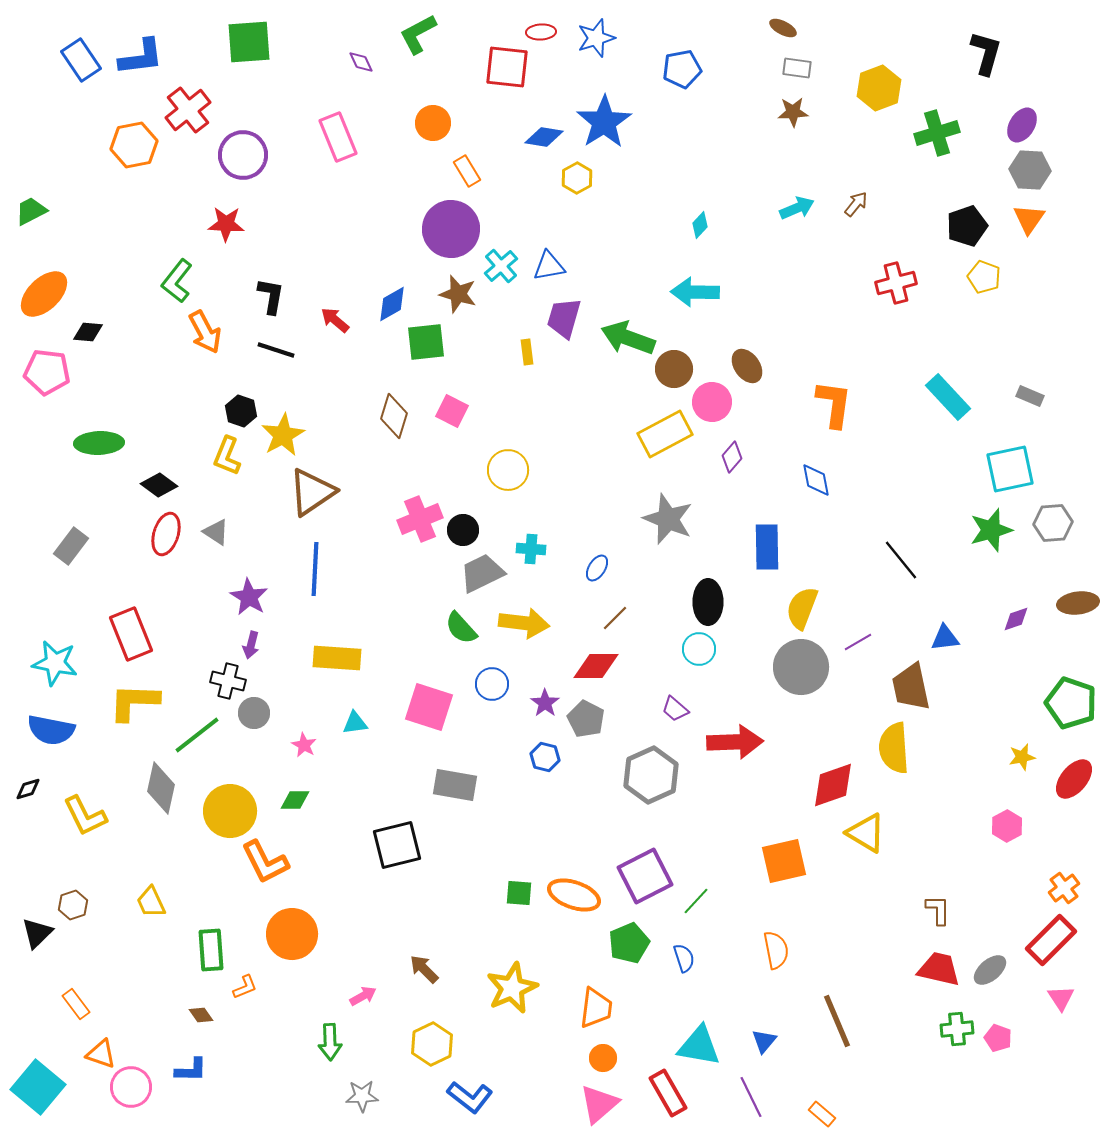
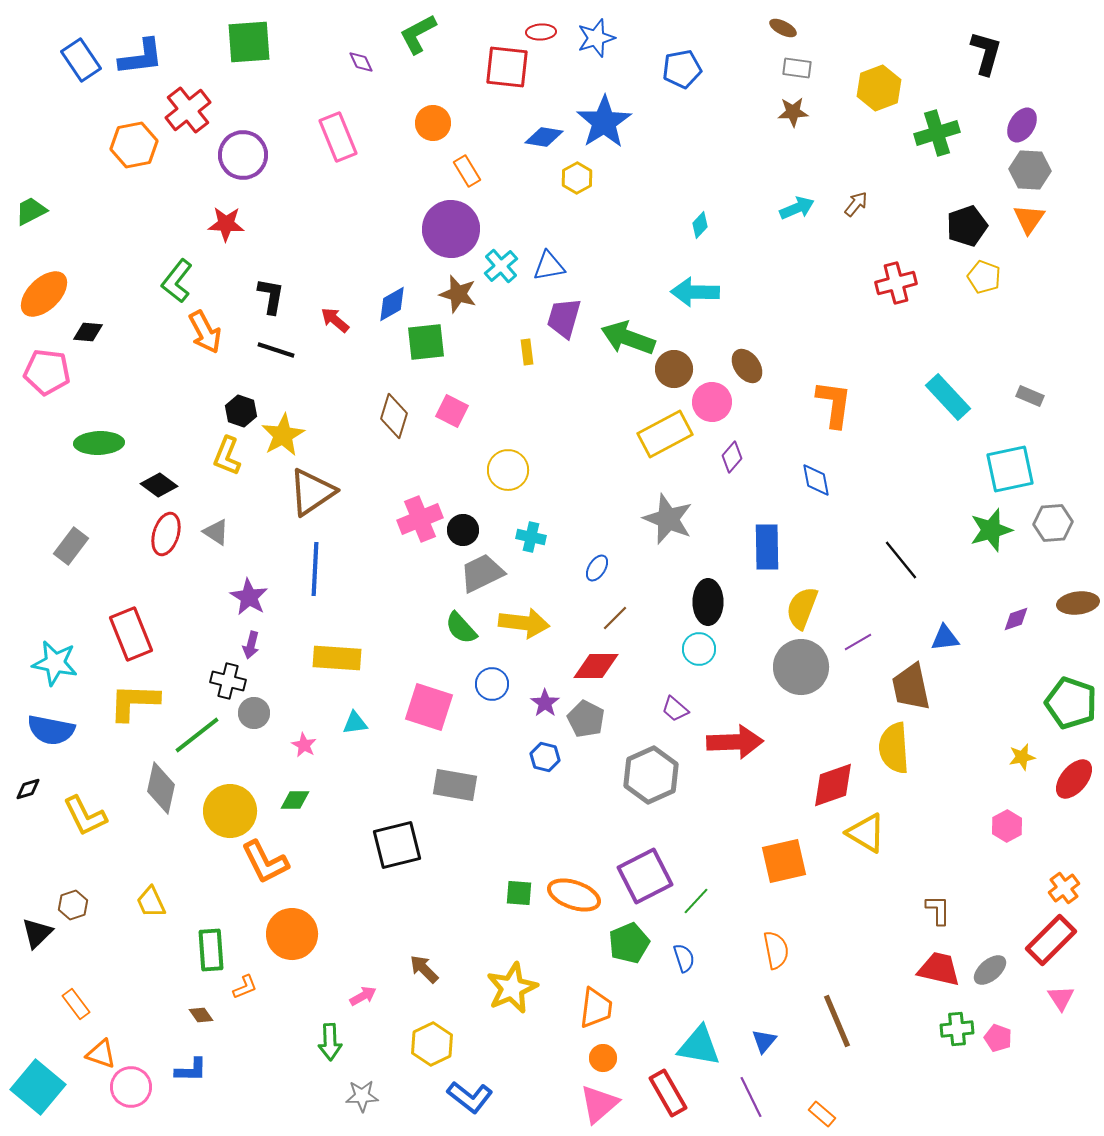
cyan cross at (531, 549): moved 12 px up; rotated 8 degrees clockwise
